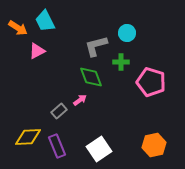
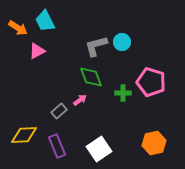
cyan circle: moved 5 px left, 9 px down
green cross: moved 2 px right, 31 px down
yellow diamond: moved 4 px left, 2 px up
orange hexagon: moved 2 px up
